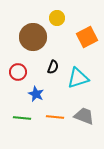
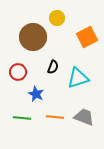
gray trapezoid: moved 1 px down
